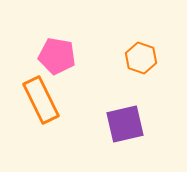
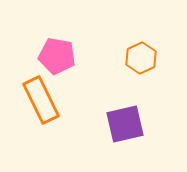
orange hexagon: rotated 16 degrees clockwise
